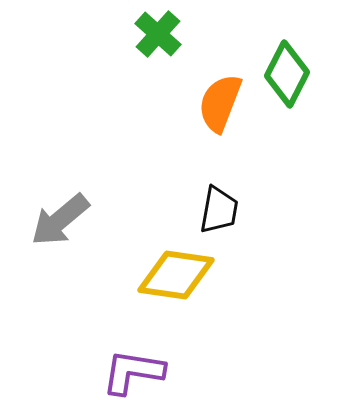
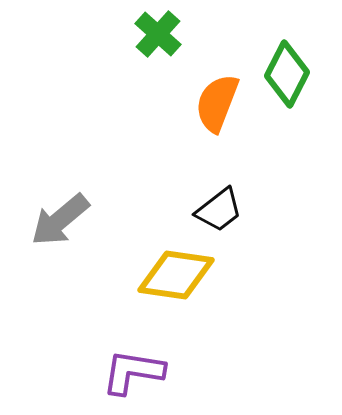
orange semicircle: moved 3 px left
black trapezoid: rotated 42 degrees clockwise
